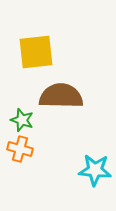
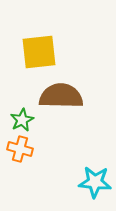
yellow square: moved 3 px right
green star: rotated 25 degrees clockwise
cyan star: moved 12 px down
